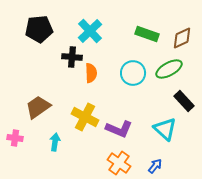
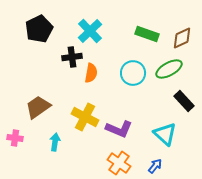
black pentagon: rotated 20 degrees counterclockwise
black cross: rotated 12 degrees counterclockwise
orange semicircle: rotated 12 degrees clockwise
cyan triangle: moved 5 px down
